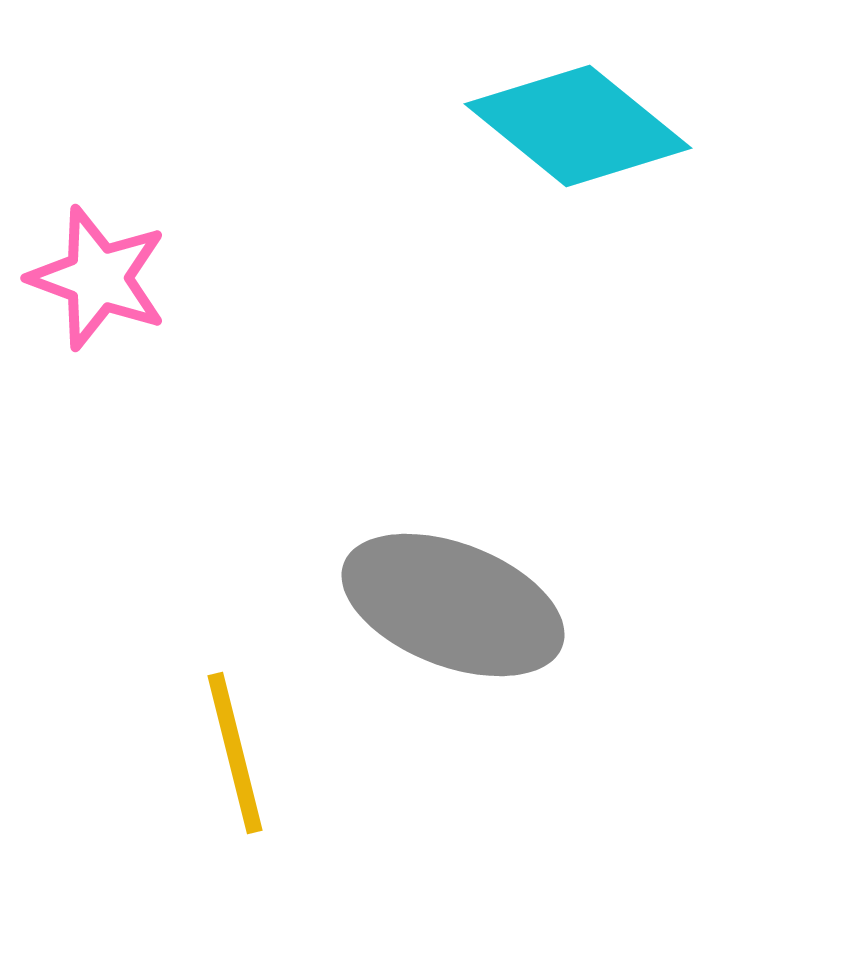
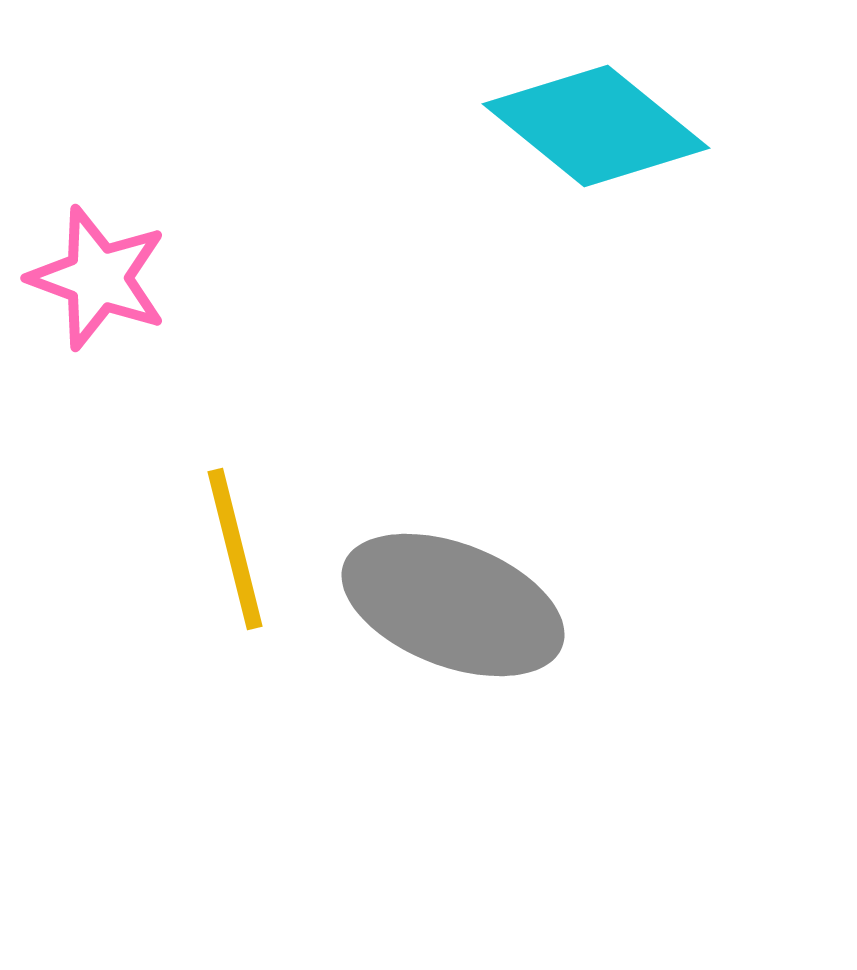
cyan diamond: moved 18 px right
yellow line: moved 204 px up
